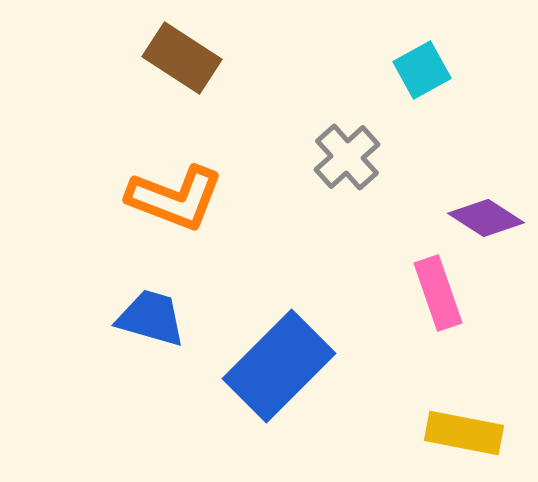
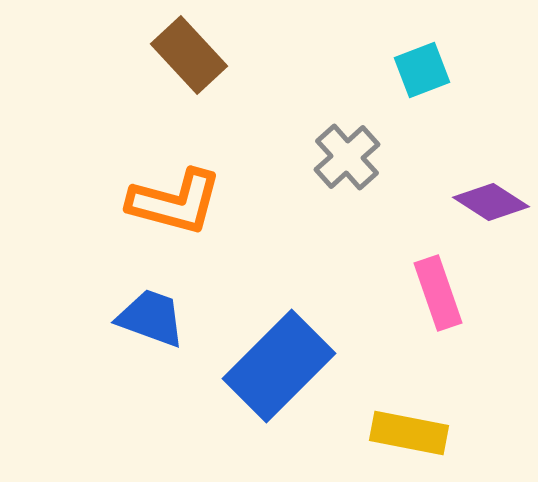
brown rectangle: moved 7 px right, 3 px up; rotated 14 degrees clockwise
cyan square: rotated 8 degrees clockwise
orange L-shape: moved 4 px down; rotated 6 degrees counterclockwise
purple diamond: moved 5 px right, 16 px up
blue trapezoid: rotated 4 degrees clockwise
yellow rectangle: moved 55 px left
